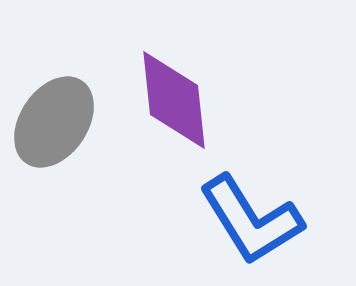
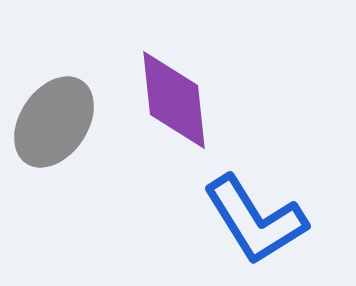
blue L-shape: moved 4 px right
